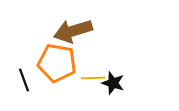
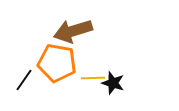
black line: rotated 55 degrees clockwise
